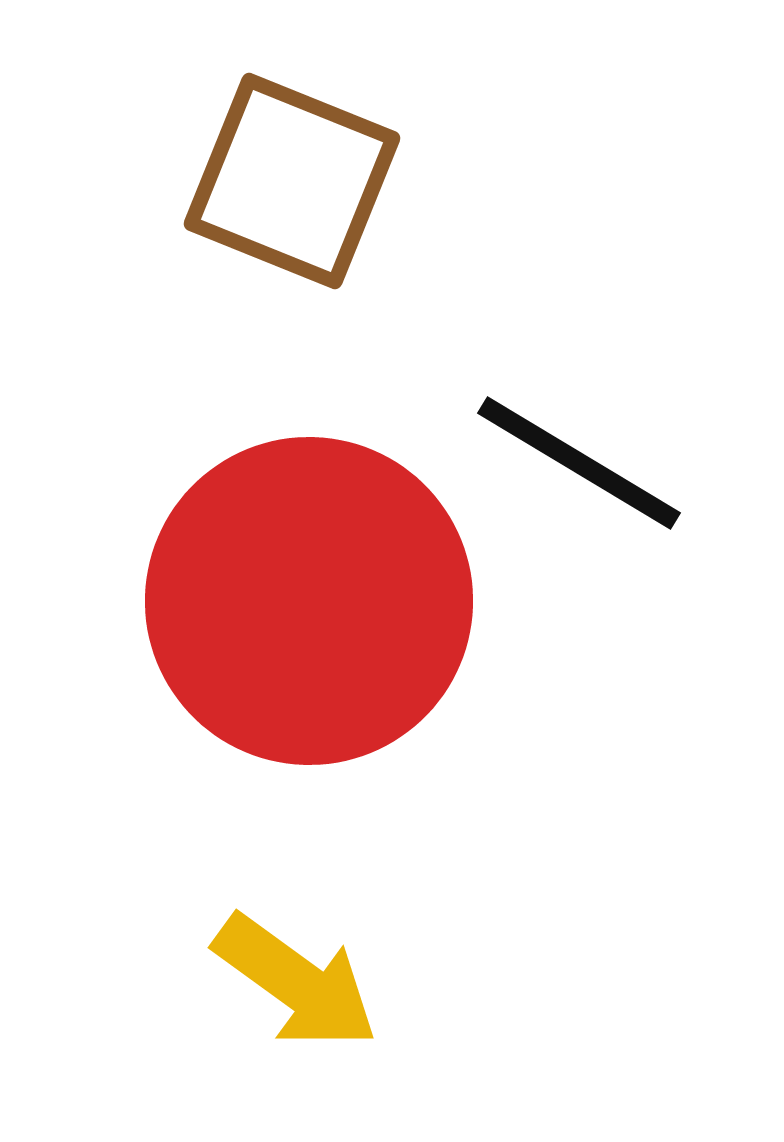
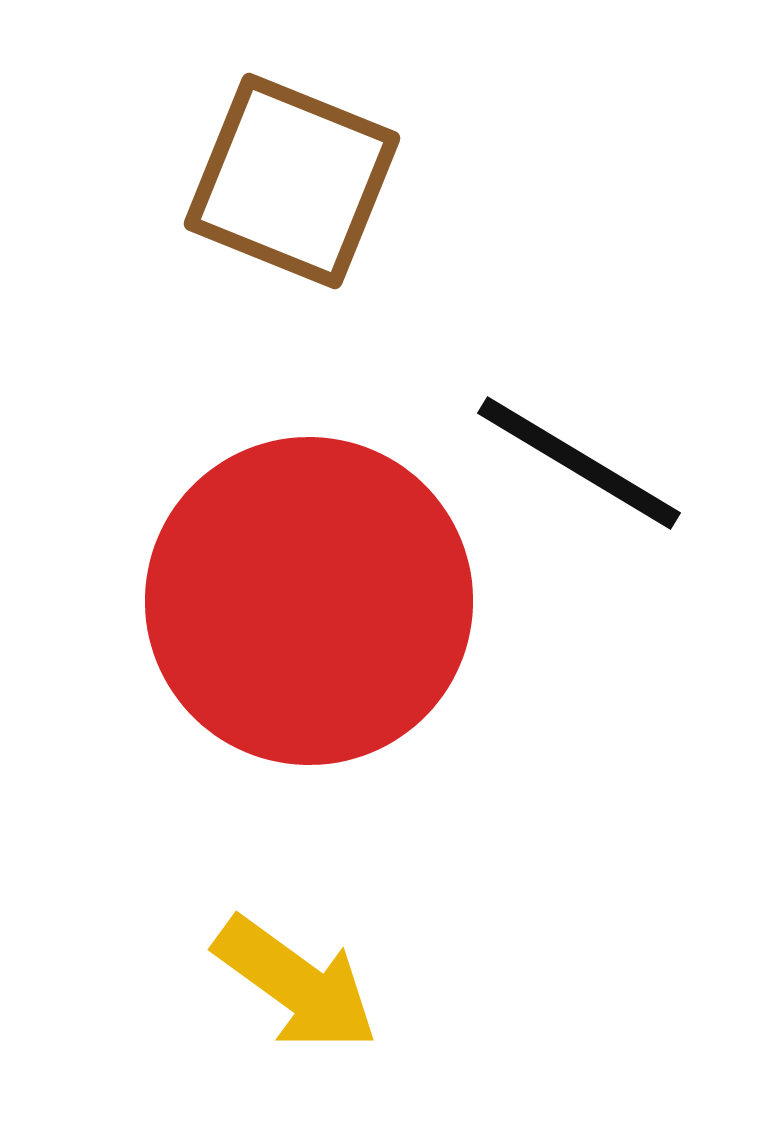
yellow arrow: moved 2 px down
